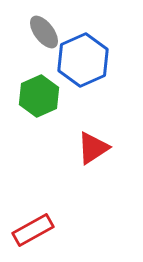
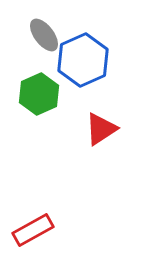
gray ellipse: moved 3 px down
green hexagon: moved 2 px up
red triangle: moved 8 px right, 19 px up
